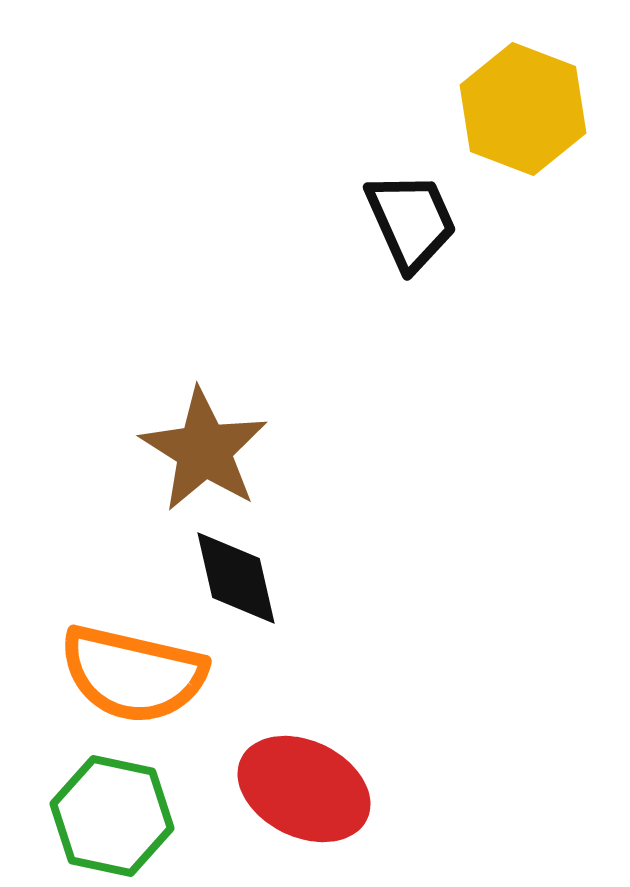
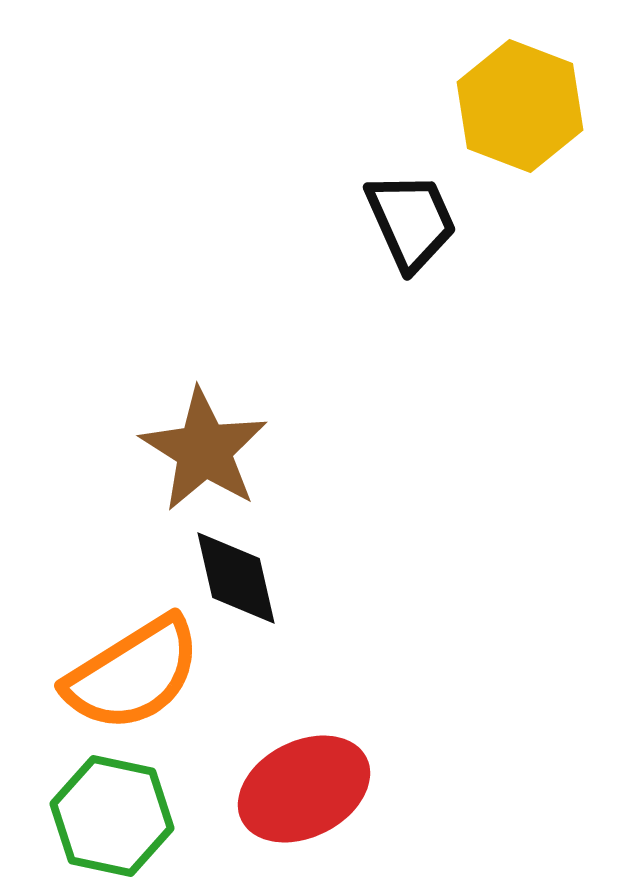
yellow hexagon: moved 3 px left, 3 px up
orange semicircle: rotated 45 degrees counterclockwise
red ellipse: rotated 53 degrees counterclockwise
